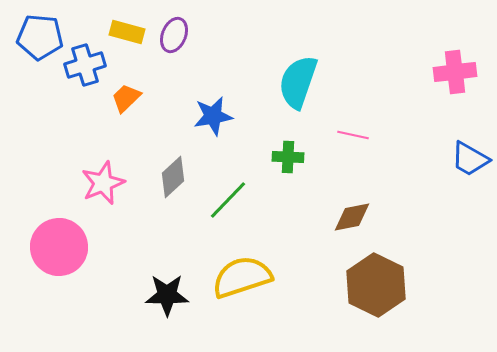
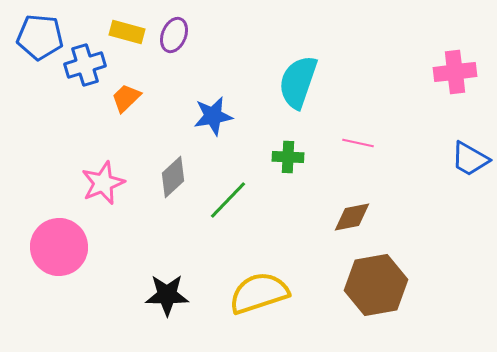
pink line: moved 5 px right, 8 px down
yellow semicircle: moved 17 px right, 16 px down
brown hexagon: rotated 24 degrees clockwise
